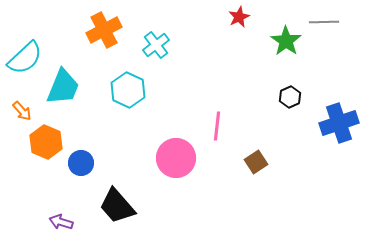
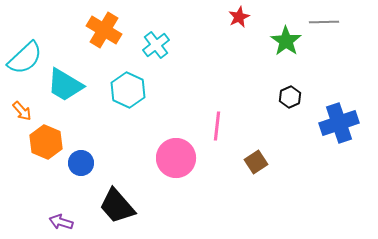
orange cross: rotated 32 degrees counterclockwise
cyan trapezoid: moved 2 px right, 2 px up; rotated 99 degrees clockwise
